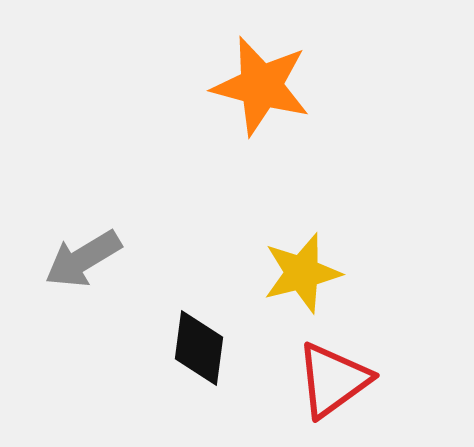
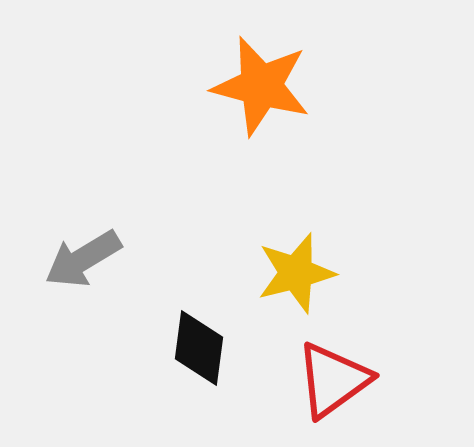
yellow star: moved 6 px left
